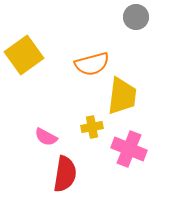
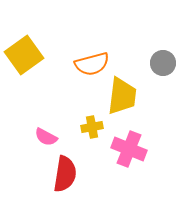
gray circle: moved 27 px right, 46 px down
